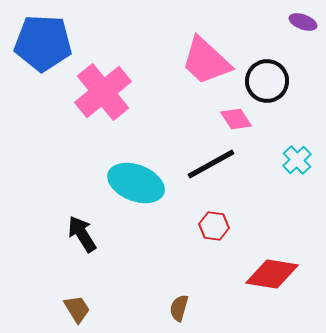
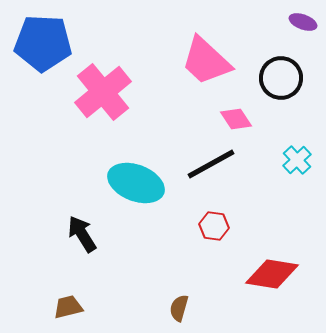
black circle: moved 14 px right, 3 px up
brown trapezoid: moved 9 px left, 2 px up; rotated 72 degrees counterclockwise
